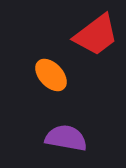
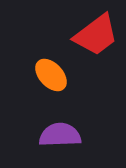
purple semicircle: moved 6 px left, 3 px up; rotated 12 degrees counterclockwise
